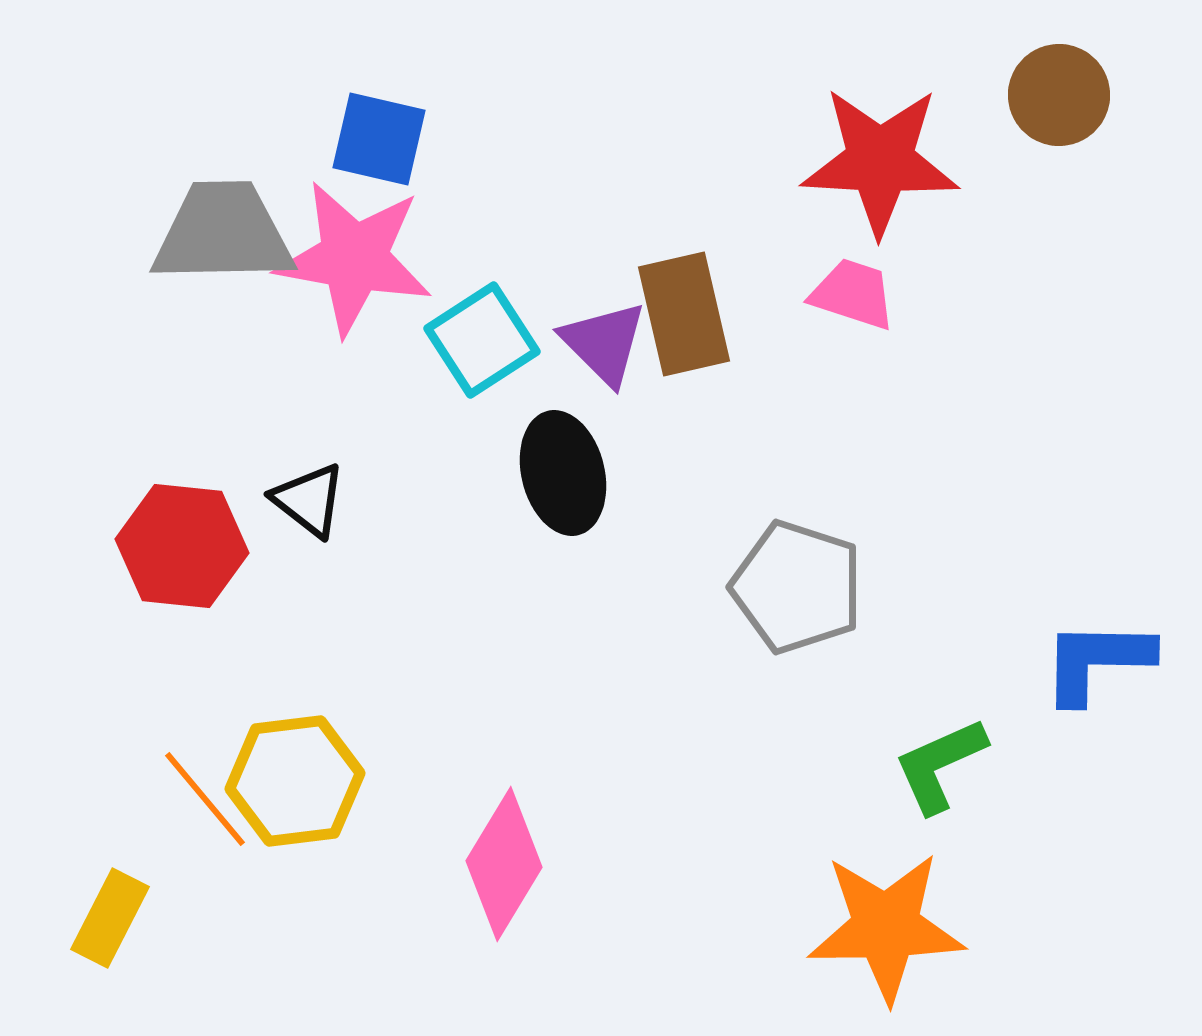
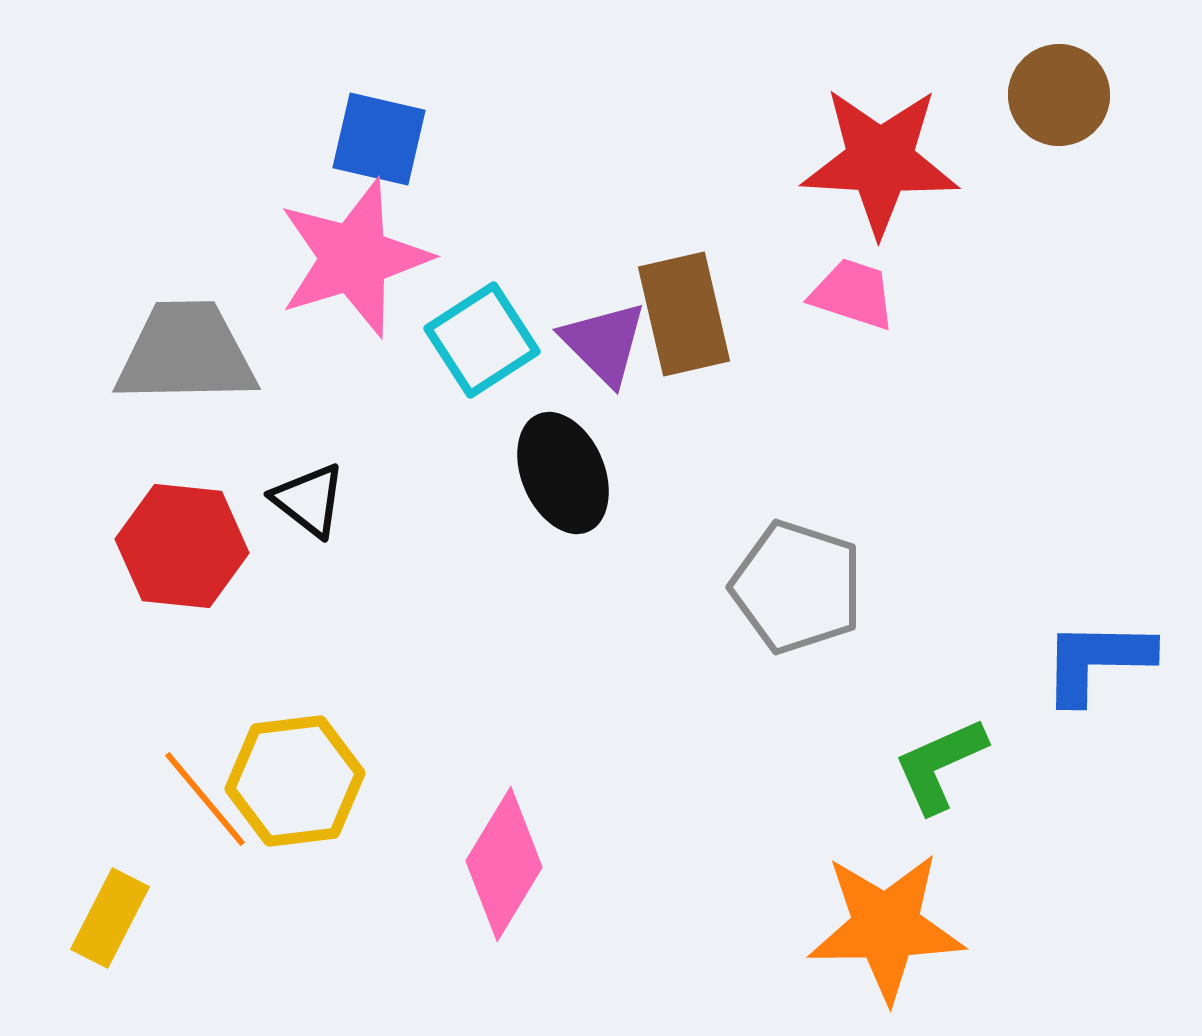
gray trapezoid: moved 37 px left, 120 px down
pink star: rotated 27 degrees counterclockwise
black ellipse: rotated 9 degrees counterclockwise
